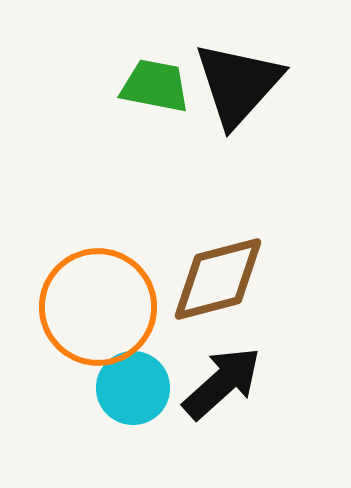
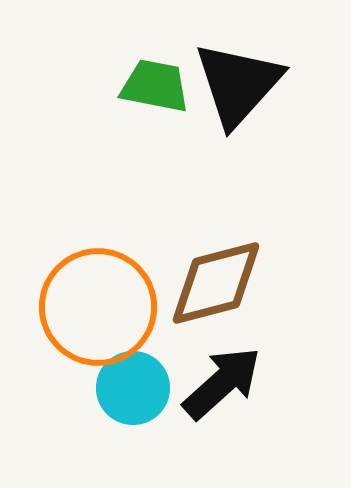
brown diamond: moved 2 px left, 4 px down
